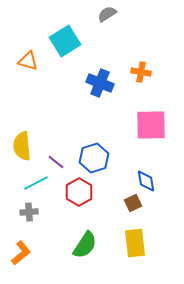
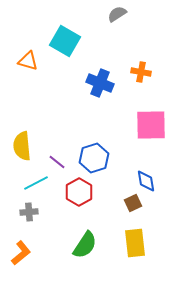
gray semicircle: moved 10 px right
cyan square: rotated 28 degrees counterclockwise
purple line: moved 1 px right
